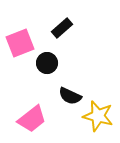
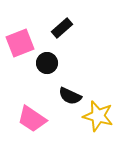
pink trapezoid: rotated 72 degrees clockwise
